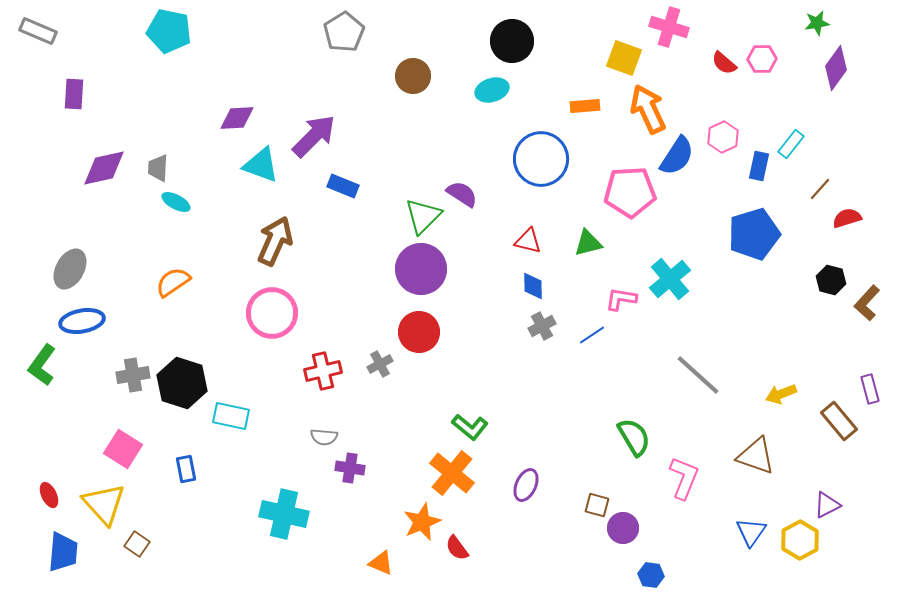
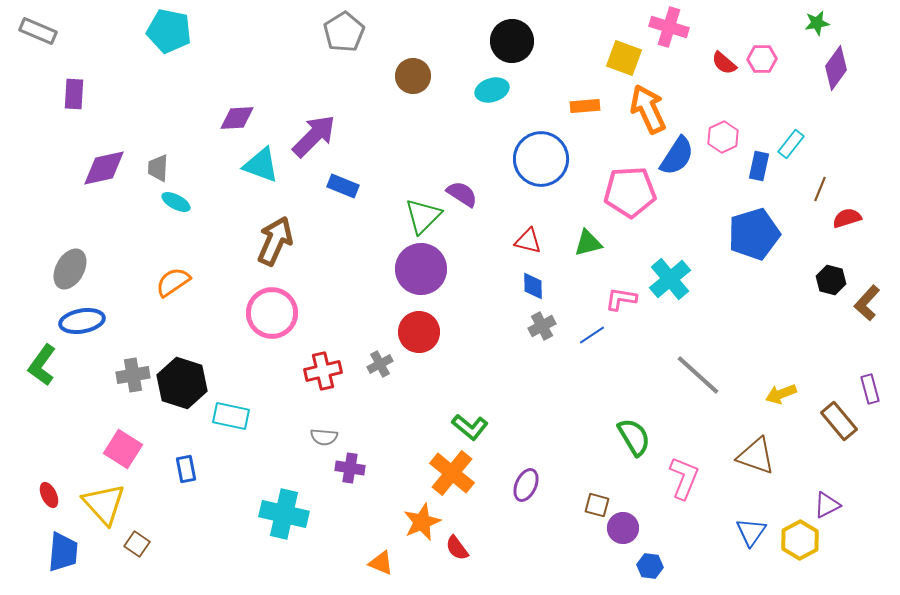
brown line at (820, 189): rotated 20 degrees counterclockwise
blue hexagon at (651, 575): moved 1 px left, 9 px up
